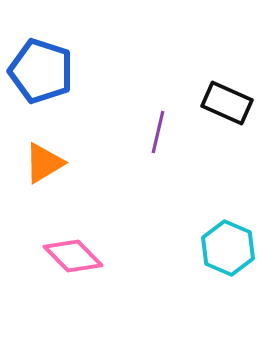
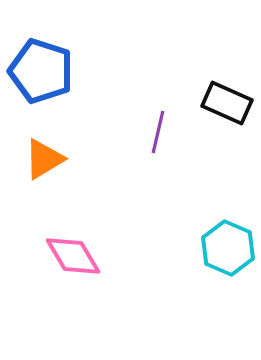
orange triangle: moved 4 px up
pink diamond: rotated 14 degrees clockwise
